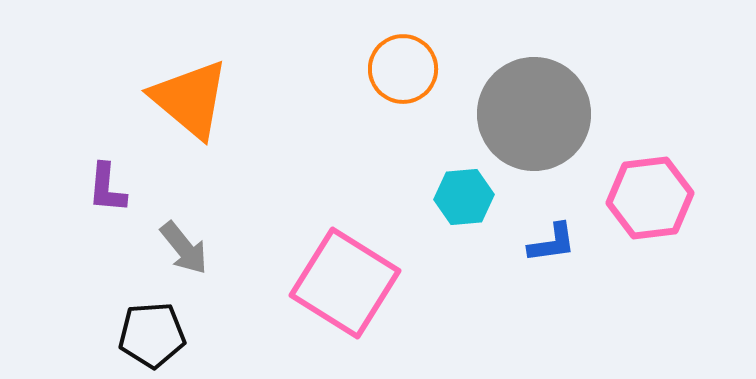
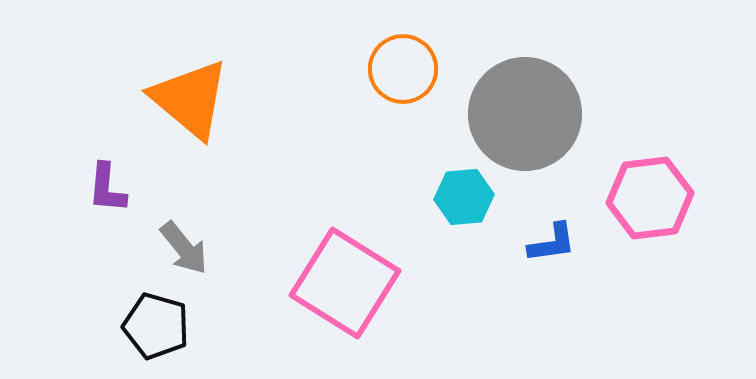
gray circle: moved 9 px left
black pentagon: moved 4 px right, 9 px up; rotated 20 degrees clockwise
